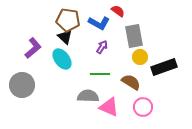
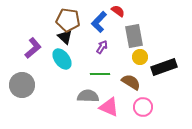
blue L-shape: moved 1 px up; rotated 105 degrees clockwise
